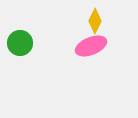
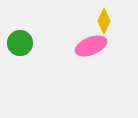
yellow diamond: moved 9 px right
